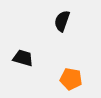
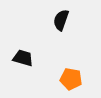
black semicircle: moved 1 px left, 1 px up
